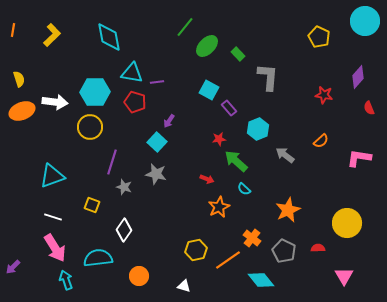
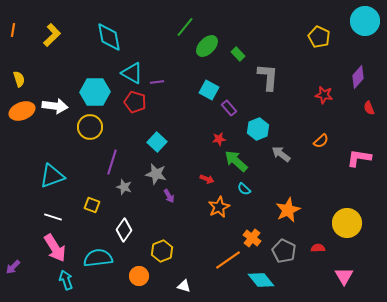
cyan triangle at (132, 73): rotated 20 degrees clockwise
white arrow at (55, 102): moved 4 px down
purple arrow at (169, 121): moved 75 px down; rotated 64 degrees counterclockwise
gray arrow at (285, 155): moved 4 px left, 1 px up
yellow hexagon at (196, 250): moved 34 px left, 1 px down; rotated 10 degrees counterclockwise
